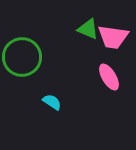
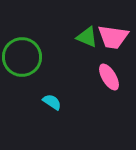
green triangle: moved 1 px left, 8 px down
